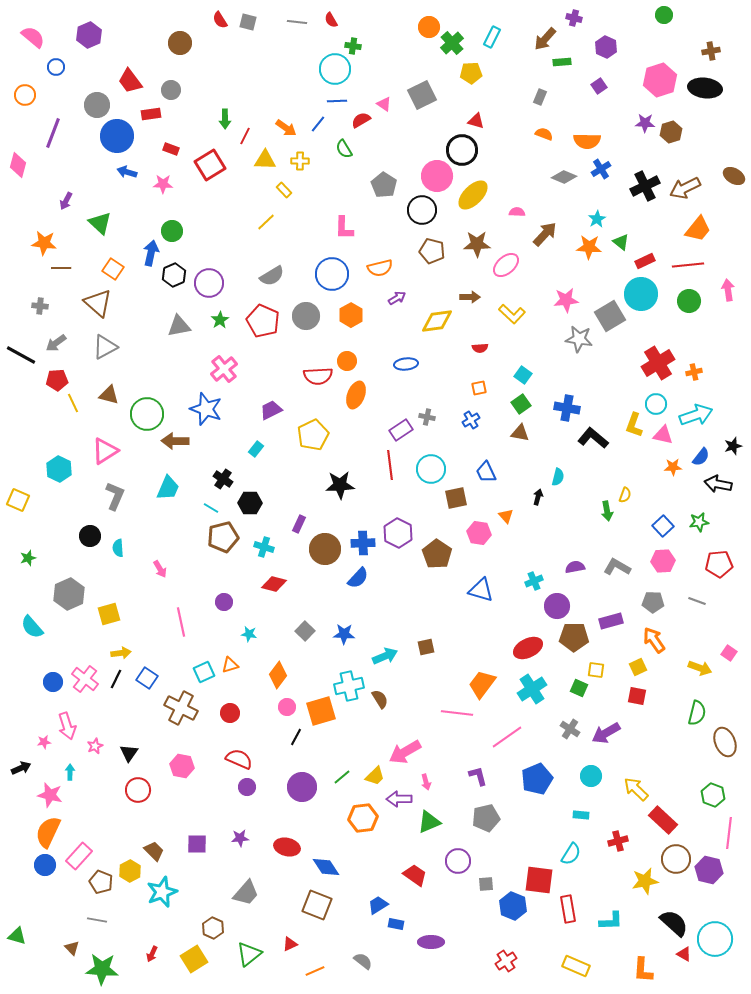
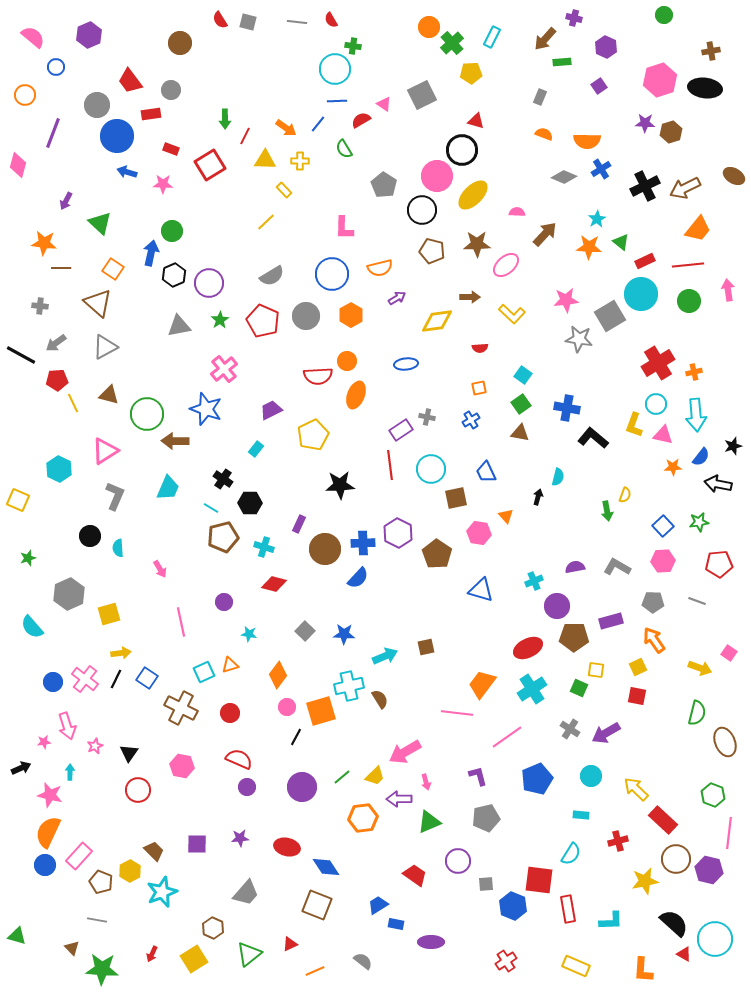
cyan arrow at (696, 415): rotated 104 degrees clockwise
